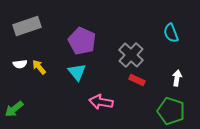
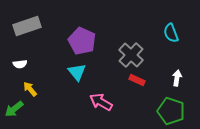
yellow arrow: moved 9 px left, 22 px down
pink arrow: rotated 20 degrees clockwise
